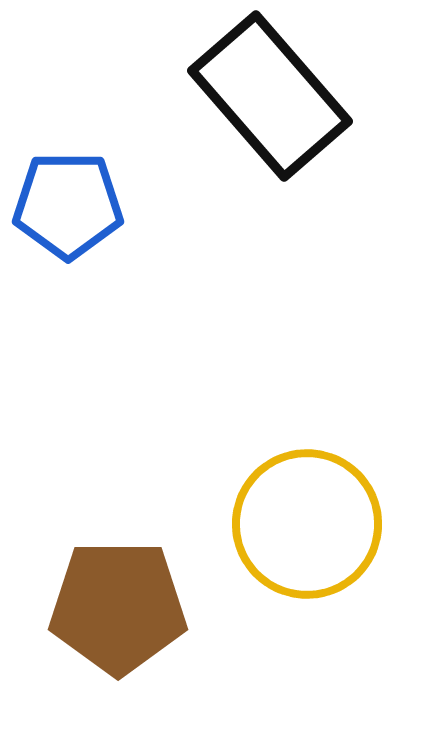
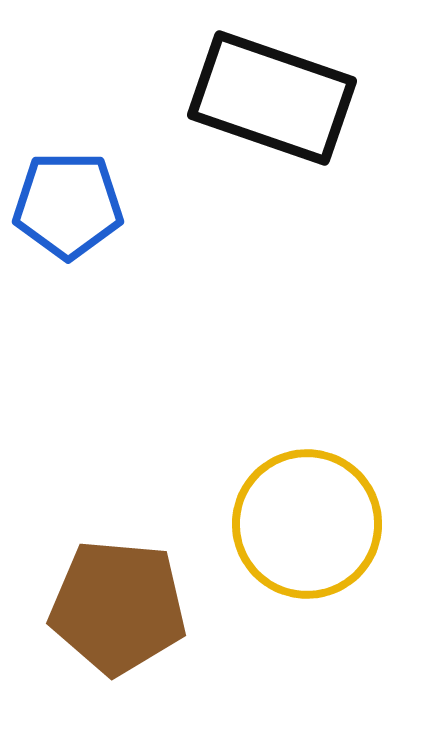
black rectangle: moved 2 px right, 2 px down; rotated 30 degrees counterclockwise
brown pentagon: rotated 5 degrees clockwise
